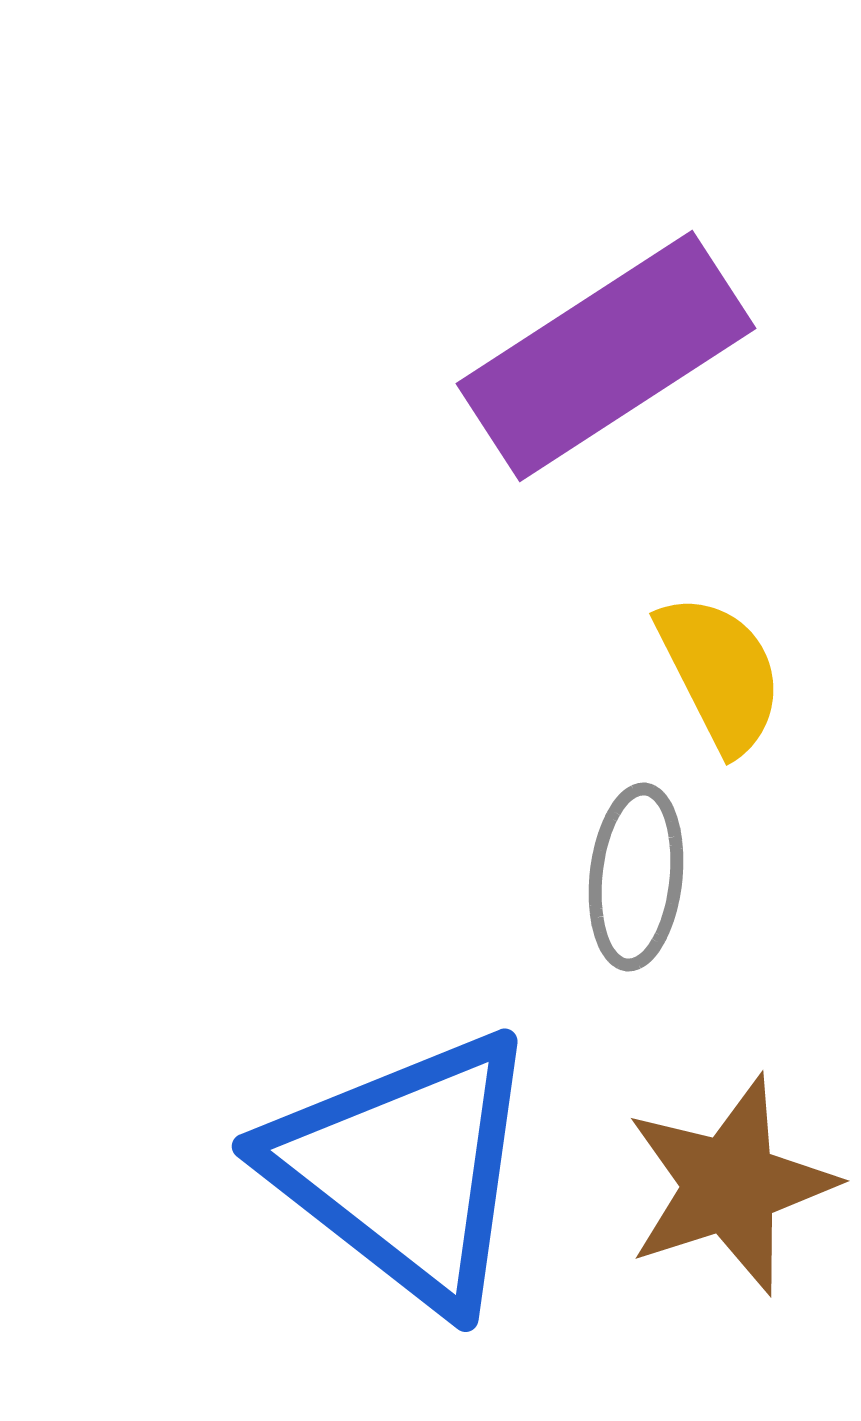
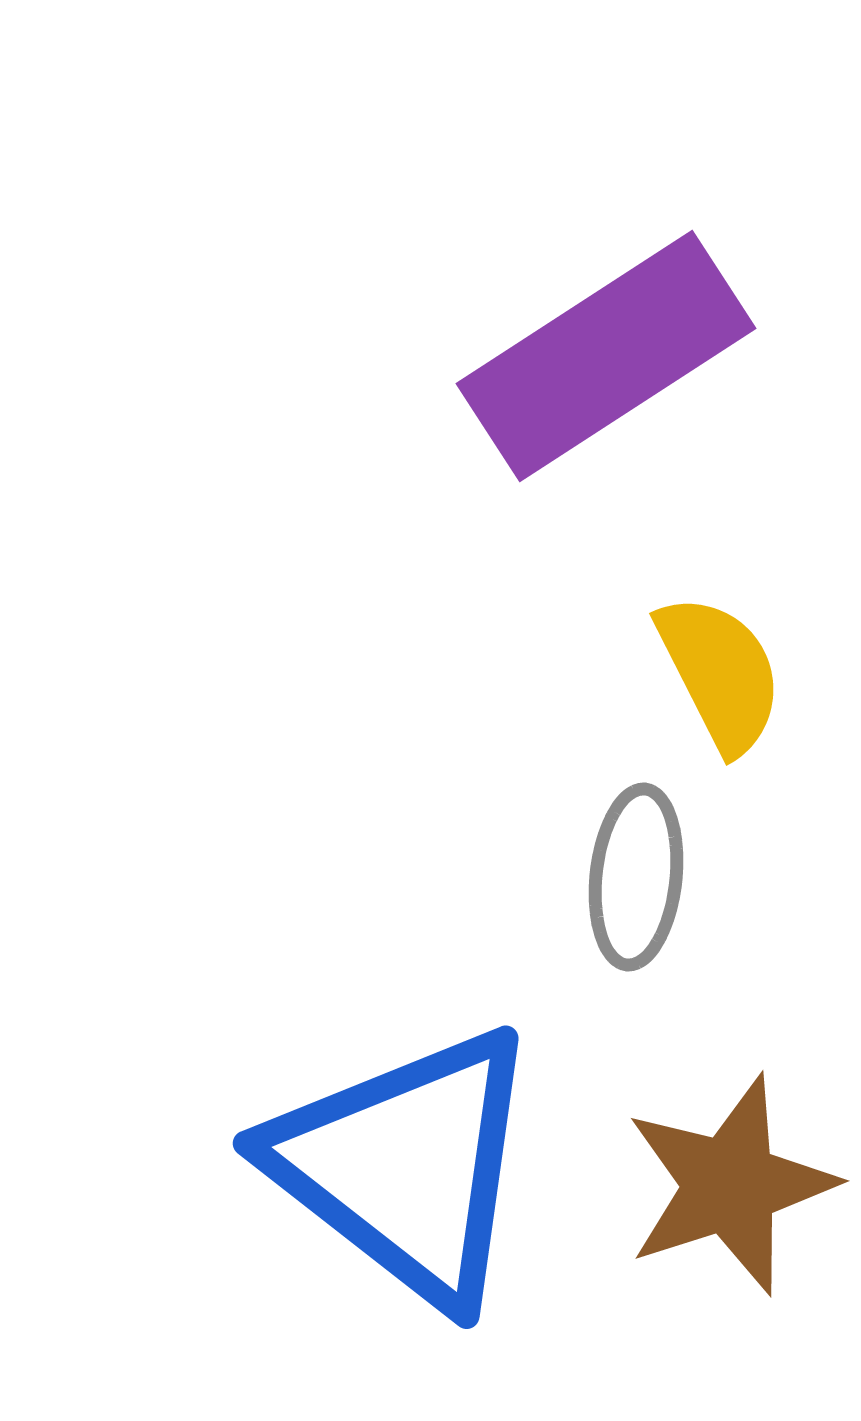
blue triangle: moved 1 px right, 3 px up
